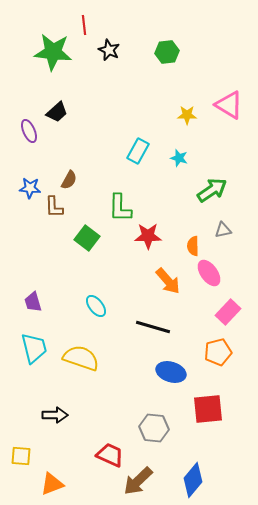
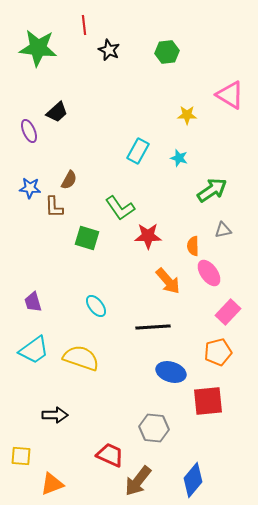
green star: moved 15 px left, 4 px up
pink triangle: moved 1 px right, 10 px up
green L-shape: rotated 36 degrees counterclockwise
green square: rotated 20 degrees counterclockwise
black line: rotated 20 degrees counterclockwise
cyan trapezoid: moved 2 px down; rotated 68 degrees clockwise
red square: moved 8 px up
brown arrow: rotated 8 degrees counterclockwise
